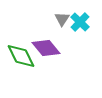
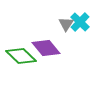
gray triangle: moved 4 px right, 5 px down
green diamond: rotated 20 degrees counterclockwise
